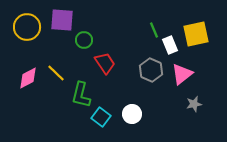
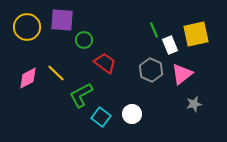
red trapezoid: rotated 20 degrees counterclockwise
green L-shape: rotated 48 degrees clockwise
